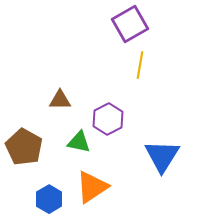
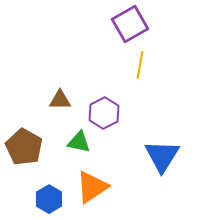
purple hexagon: moved 4 px left, 6 px up
